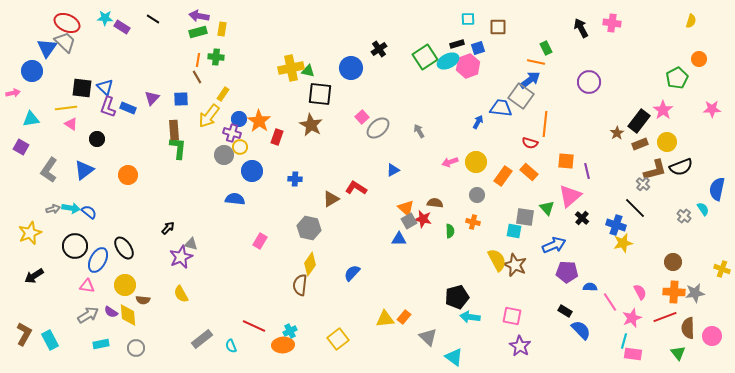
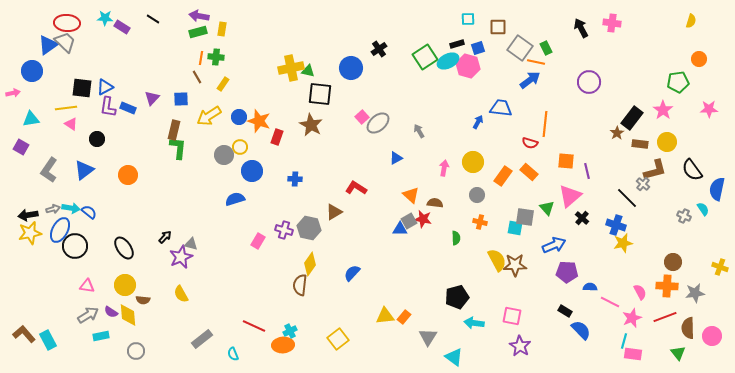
red ellipse at (67, 23): rotated 20 degrees counterclockwise
blue triangle at (47, 48): moved 1 px right, 3 px up; rotated 20 degrees clockwise
orange line at (198, 60): moved 3 px right, 2 px up
pink hexagon at (468, 66): rotated 25 degrees counterclockwise
green pentagon at (677, 78): moved 1 px right, 4 px down; rotated 20 degrees clockwise
blue triangle at (105, 87): rotated 48 degrees clockwise
yellow rectangle at (223, 94): moved 10 px up
gray square at (521, 96): moved 1 px left, 48 px up
purple L-shape at (108, 107): rotated 10 degrees counterclockwise
pink star at (712, 109): moved 3 px left
yellow arrow at (209, 116): rotated 20 degrees clockwise
blue circle at (239, 119): moved 2 px up
orange star at (259, 121): rotated 15 degrees counterclockwise
black rectangle at (639, 121): moved 7 px left, 3 px up
gray ellipse at (378, 128): moved 5 px up
brown rectangle at (174, 130): rotated 18 degrees clockwise
purple cross at (232, 133): moved 52 px right, 97 px down
brown rectangle at (640, 144): rotated 28 degrees clockwise
pink arrow at (450, 162): moved 6 px left, 6 px down; rotated 119 degrees clockwise
yellow circle at (476, 162): moved 3 px left
black semicircle at (681, 167): moved 11 px right, 3 px down; rotated 75 degrees clockwise
blue triangle at (393, 170): moved 3 px right, 12 px up
blue semicircle at (235, 199): rotated 24 degrees counterclockwise
brown triangle at (331, 199): moved 3 px right, 13 px down
orange triangle at (406, 208): moved 5 px right, 13 px up
black line at (635, 208): moved 8 px left, 10 px up
gray cross at (684, 216): rotated 16 degrees counterclockwise
orange cross at (473, 222): moved 7 px right
black arrow at (168, 228): moved 3 px left, 9 px down
green semicircle at (450, 231): moved 6 px right, 7 px down
cyan square at (514, 231): moved 1 px right, 3 px up
yellow star at (30, 233): rotated 10 degrees clockwise
blue triangle at (399, 239): moved 1 px right, 10 px up
pink rectangle at (260, 241): moved 2 px left
blue ellipse at (98, 260): moved 38 px left, 30 px up
brown star at (515, 265): rotated 25 degrees counterclockwise
yellow cross at (722, 269): moved 2 px left, 2 px up
black arrow at (34, 276): moved 6 px left, 61 px up; rotated 24 degrees clockwise
orange cross at (674, 292): moved 7 px left, 6 px up
pink line at (610, 302): rotated 30 degrees counterclockwise
cyan arrow at (470, 317): moved 4 px right, 6 px down
yellow triangle at (385, 319): moved 3 px up
brown L-shape at (24, 334): rotated 70 degrees counterclockwise
gray triangle at (428, 337): rotated 18 degrees clockwise
cyan rectangle at (50, 340): moved 2 px left
cyan rectangle at (101, 344): moved 8 px up
cyan semicircle at (231, 346): moved 2 px right, 8 px down
gray circle at (136, 348): moved 3 px down
